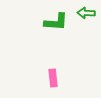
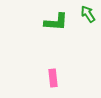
green arrow: moved 2 px right, 1 px down; rotated 54 degrees clockwise
